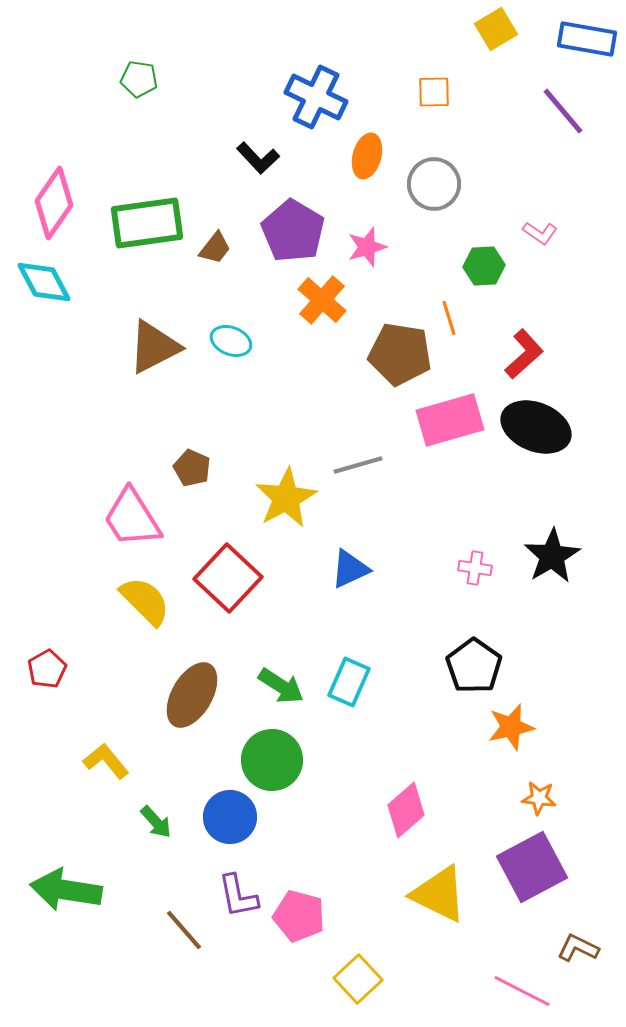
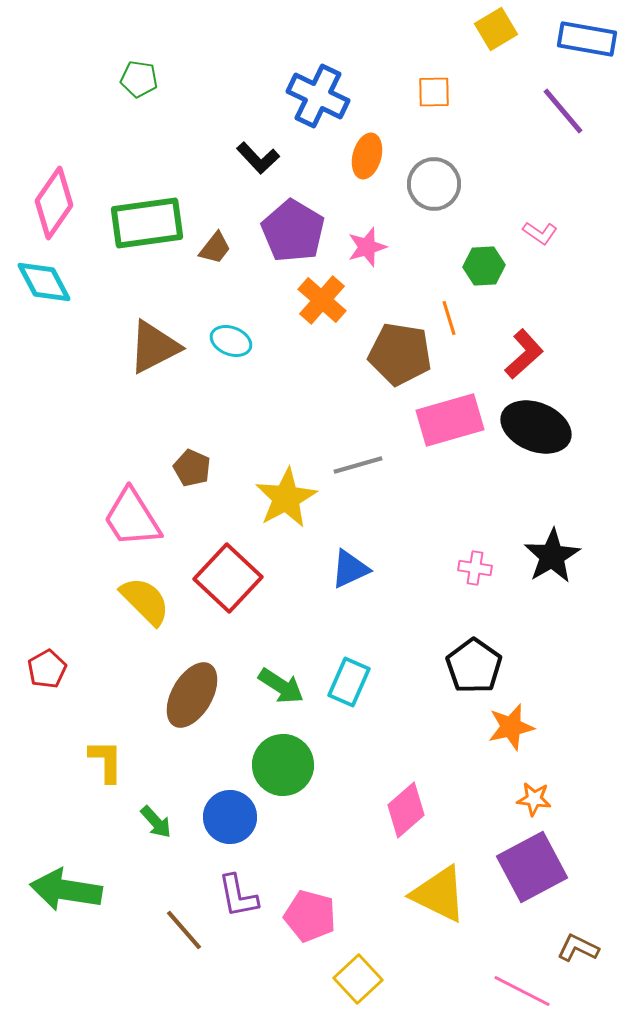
blue cross at (316, 97): moved 2 px right, 1 px up
green circle at (272, 760): moved 11 px right, 5 px down
yellow L-shape at (106, 761): rotated 39 degrees clockwise
orange star at (539, 798): moved 5 px left, 1 px down
pink pentagon at (299, 916): moved 11 px right
